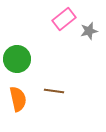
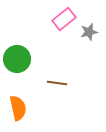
gray star: moved 1 px down
brown line: moved 3 px right, 8 px up
orange semicircle: moved 9 px down
